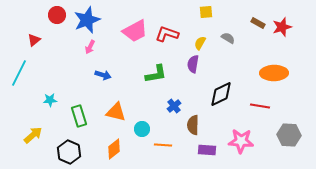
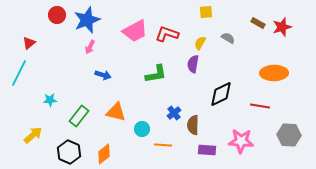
red triangle: moved 5 px left, 3 px down
blue cross: moved 7 px down
green rectangle: rotated 55 degrees clockwise
orange diamond: moved 10 px left, 5 px down
